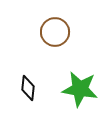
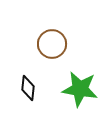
brown circle: moved 3 px left, 12 px down
